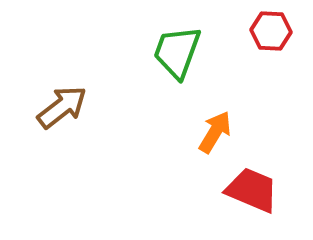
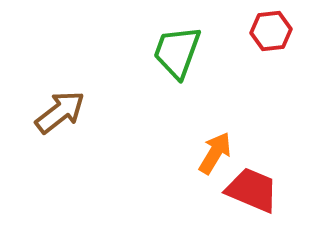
red hexagon: rotated 9 degrees counterclockwise
brown arrow: moved 2 px left, 5 px down
orange arrow: moved 21 px down
